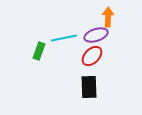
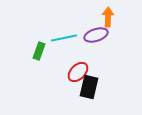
red ellipse: moved 14 px left, 16 px down
black rectangle: rotated 15 degrees clockwise
